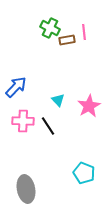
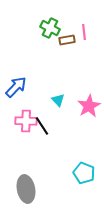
pink cross: moved 3 px right
black line: moved 6 px left
